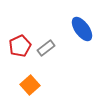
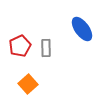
gray rectangle: rotated 54 degrees counterclockwise
orange square: moved 2 px left, 1 px up
